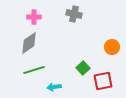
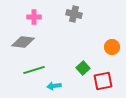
gray diamond: moved 6 px left, 1 px up; rotated 40 degrees clockwise
cyan arrow: moved 1 px up
